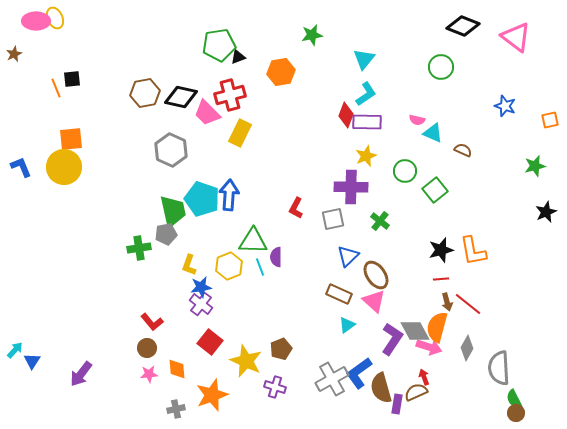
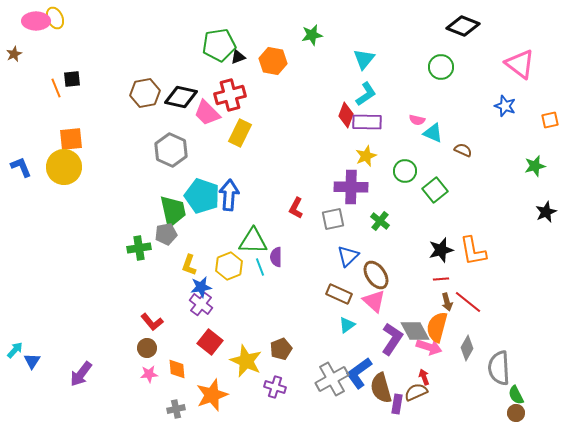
pink triangle at (516, 37): moved 4 px right, 27 px down
orange hexagon at (281, 72): moved 8 px left, 11 px up; rotated 20 degrees clockwise
cyan pentagon at (202, 199): moved 3 px up
red line at (468, 304): moved 2 px up
green semicircle at (514, 399): moved 2 px right, 4 px up
